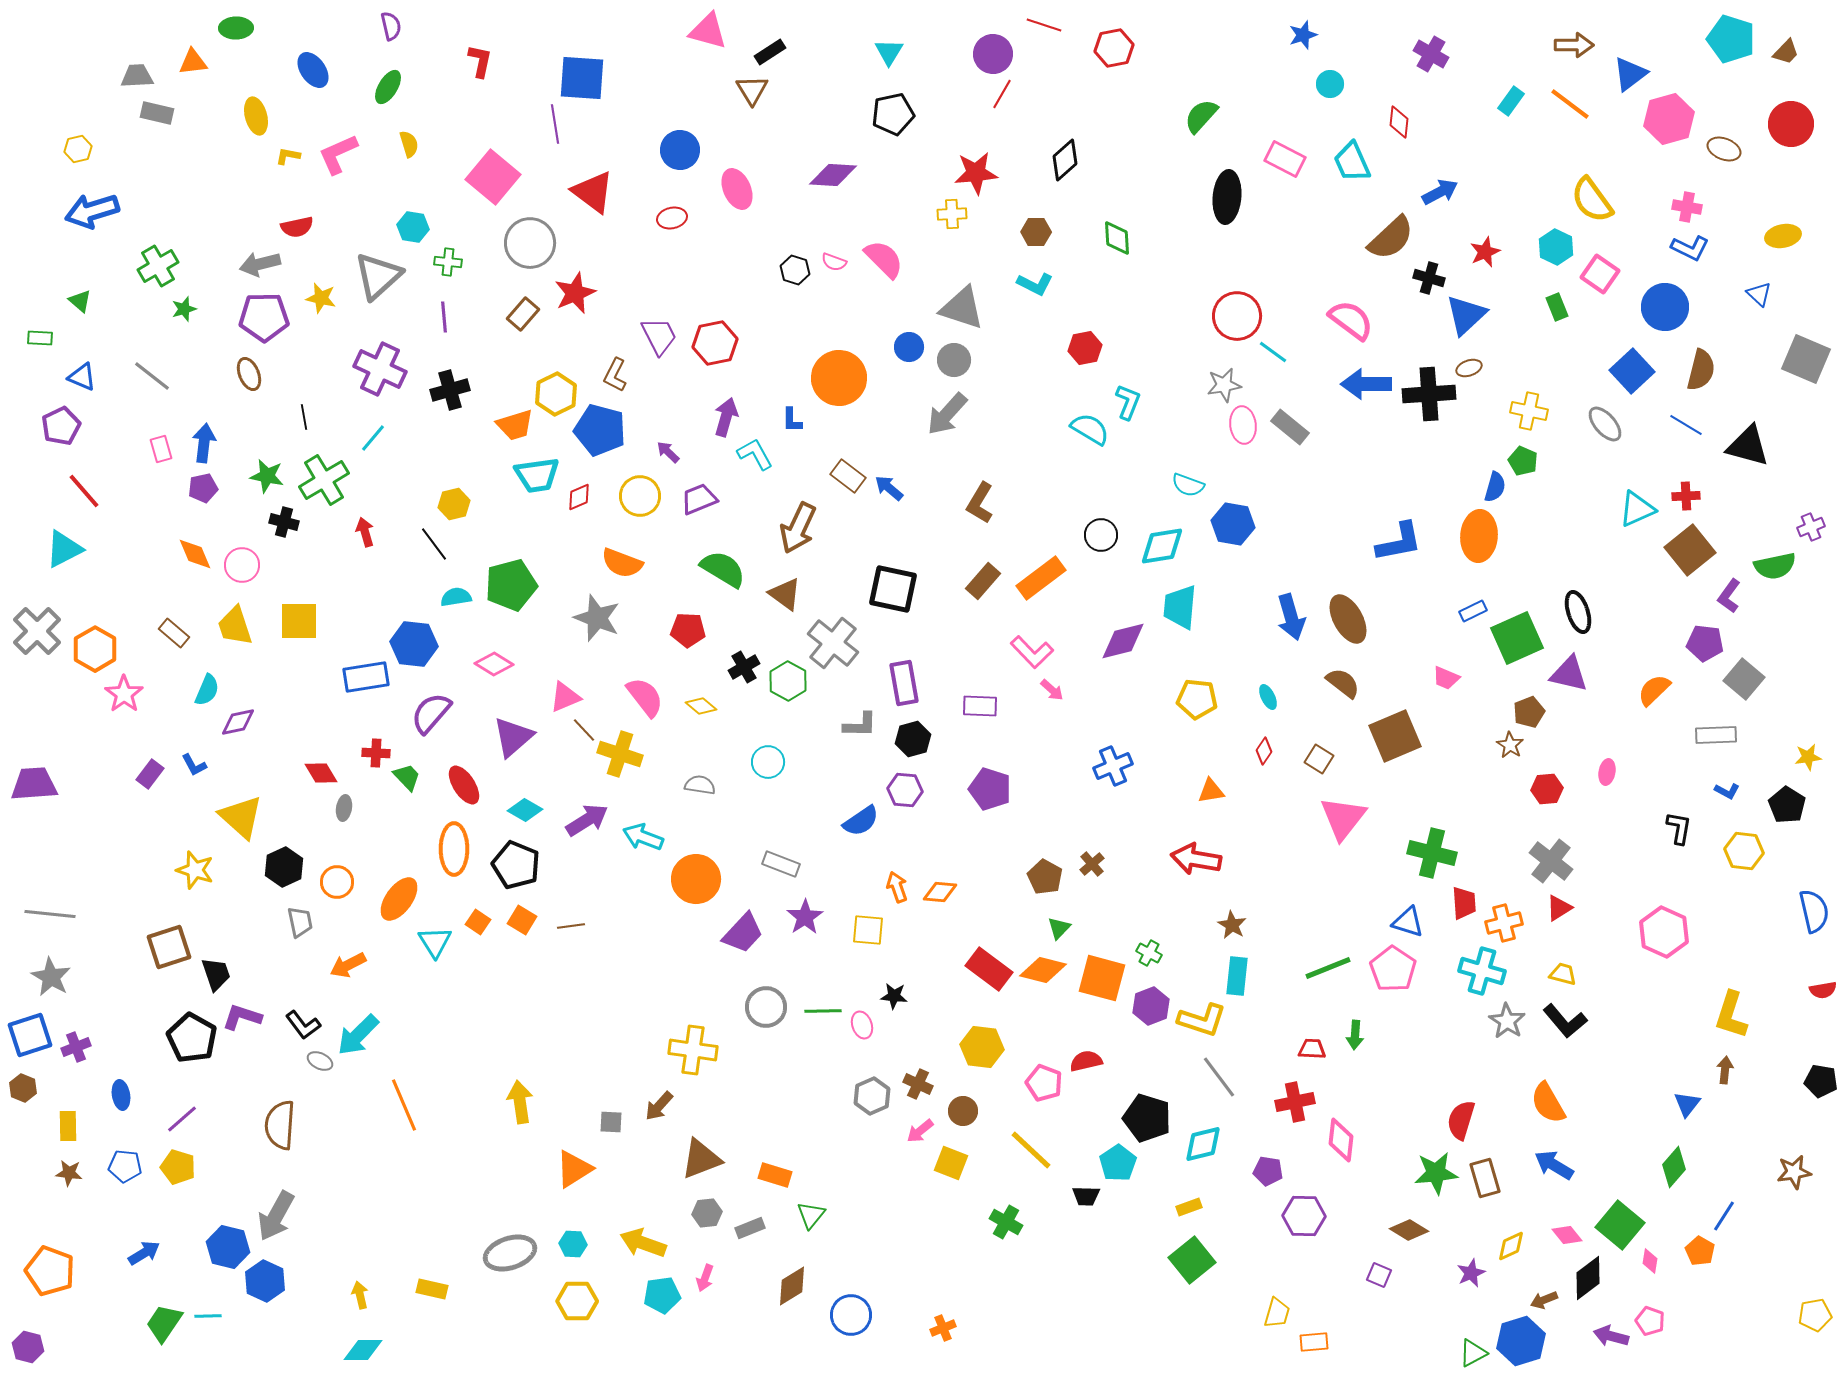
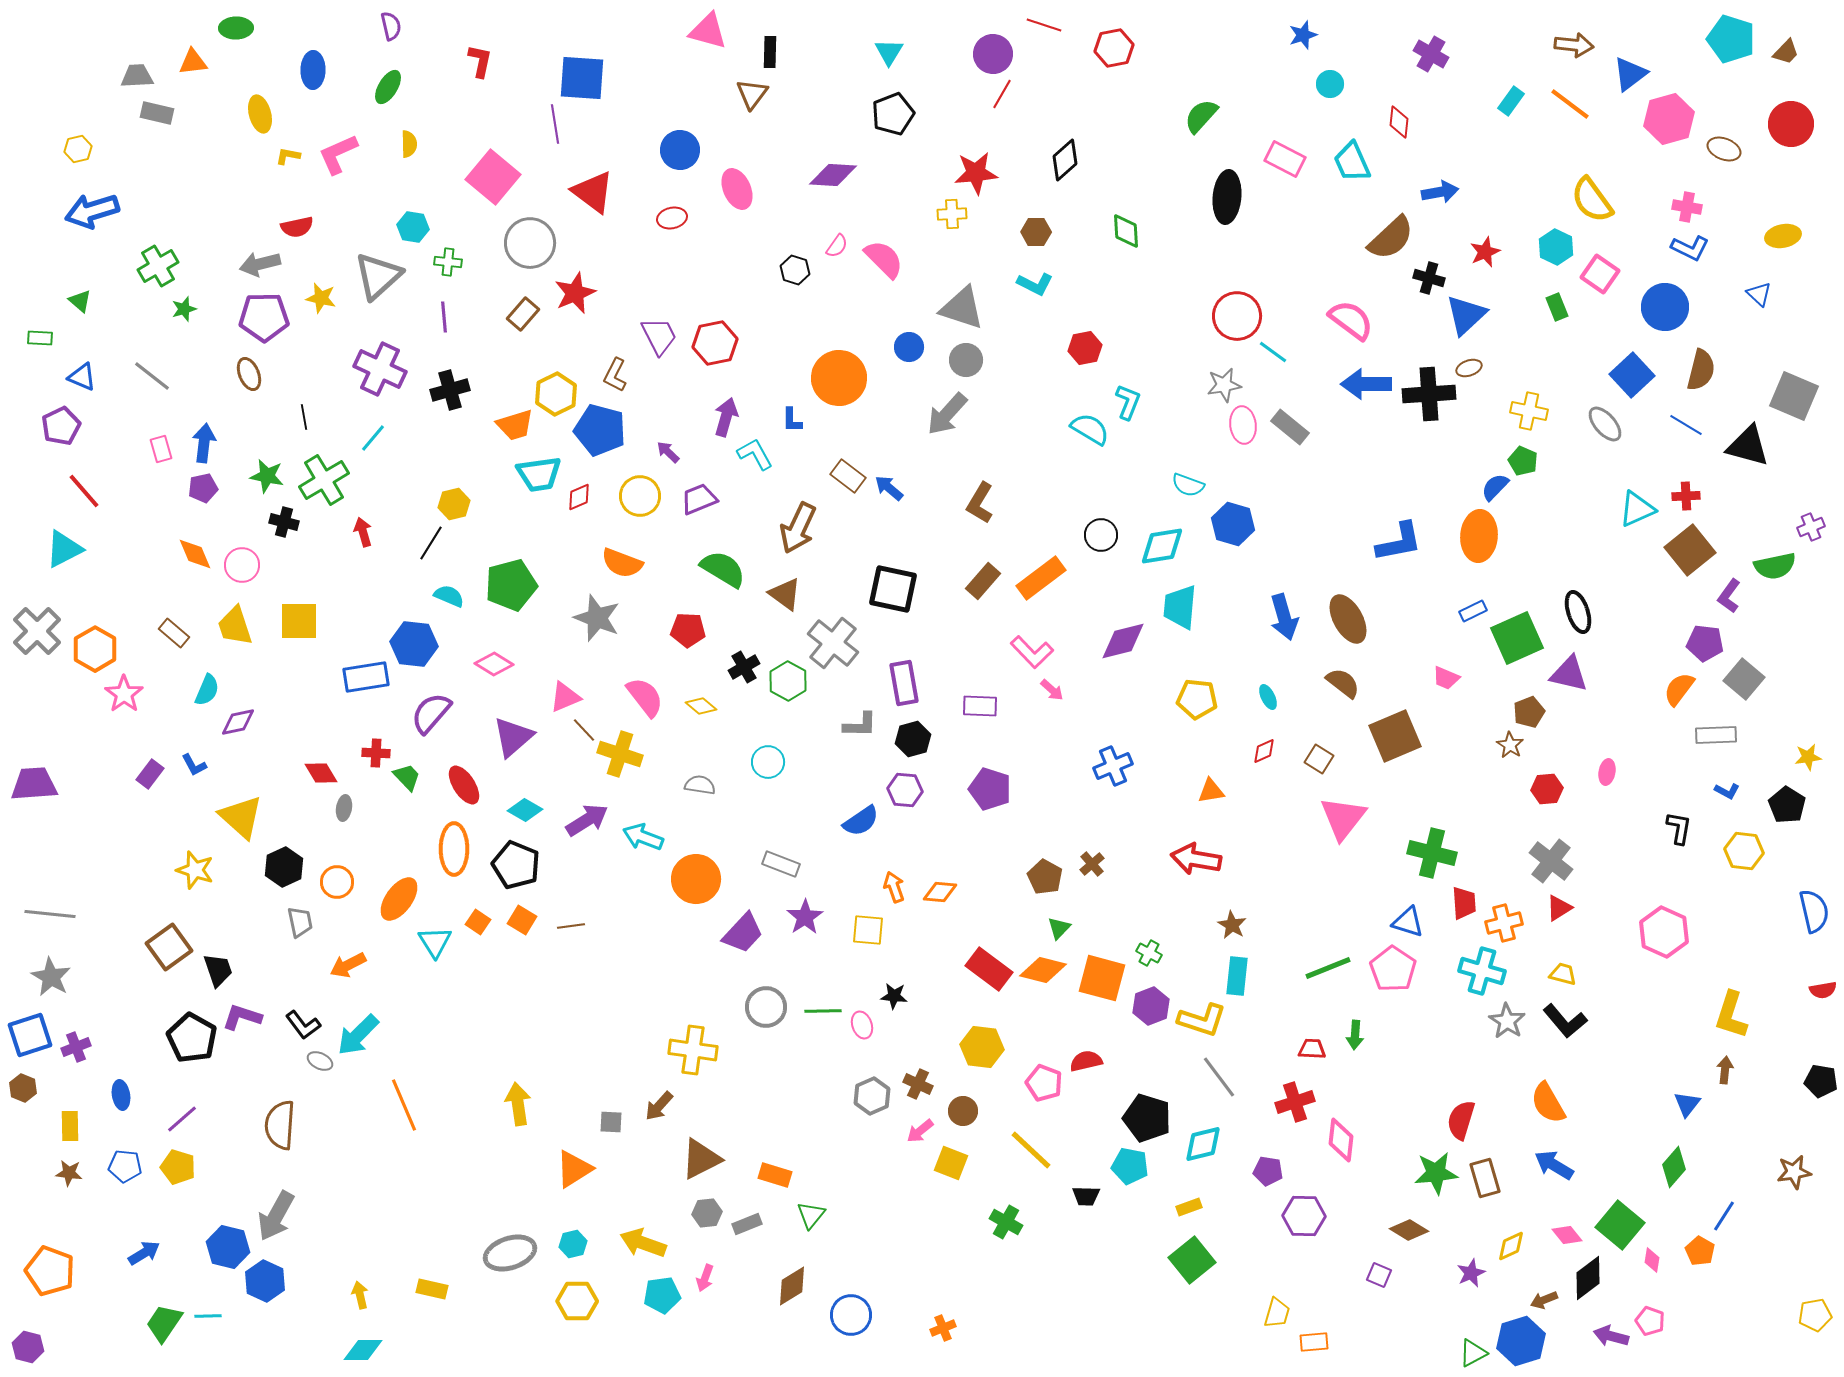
brown arrow at (1574, 45): rotated 6 degrees clockwise
black rectangle at (770, 52): rotated 56 degrees counterclockwise
blue ellipse at (313, 70): rotated 36 degrees clockwise
brown triangle at (752, 90): moved 4 px down; rotated 8 degrees clockwise
black pentagon at (893, 114): rotated 9 degrees counterclockwise
yellow ellipse at (256, 116): moved 4 px right, 2 px up
yellow semicircle at (409, 144): rotated 16 degrees clockwise
blue arrow at (1440, 192): rotated 18 degrees clockwise
green diamond at (1117, 238): moved 9 px right, 7 px up
pink semicircle at (834, 262): moved 3 px right, 16 px up; rotated 75 degrees counterclockwise
gray square at (1806, 359): moved 12 px left, 37 px down
gray circle at (954, 360): moved 12 px right
blue square at (1632, 371): moved 4 px down
cyan trapezoid at (537, 475): moved 2 px right, 1 px up
blue semicircle at (1495, 487): rotated 152 degrees counterclockwise
blue hexagon at (1233, 524): rotated 6 degrees clockwise
red arrow at (365, 532): moved 2 px left
black line at (434, 544): moved 3 px left, 1 px up; rotated 69 degrees clockwise
cyan semicircle at (456, 597): moved 7 px left, 1 px up; rotated 32 degrees clockwise
blue arrow at (1291, 617): moved 7 px left
orange semicircle at (1654, 690): moved 25 px right, 1 px up; rotated 9 degrees counterclockwise
red diamond at (1264, 751): rotated 32 degrees clockwise
orange arrow at (897, 887): moved 3 px left
brown square at (169, 947): rotated 18 degrees counterclockwise
black trapezoid at (216, 974): moved 2 px right, 4 px up
yellow arrow at (520, 1102): moved 2 px left, 2 px down
red cross at (1295, 1102): rotated 6 degrees counterclockwise
yellow rectangle at (68, 1126): moved 2 px right
brown triangle at (701, 1159): rotated 6 degrees counterclockwise
cyan pentagon at (1118, 1163): moved 12 px right, 3 px down; rotated 27 degrees counterclockwise
gray rectangle at (750, 1228): moved 3 px left, 4 px up
cyan hexagon at (573, 1244): rotated 16 degrees counterclockwise
pink diamond at (1650, 1261): moved 2 px right, 1 px up
